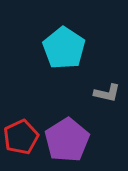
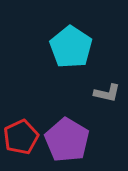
cyan pentagon: moved 7 px right, 1 px up
purple pentagon: rotated 9 degrees counterclockwise
